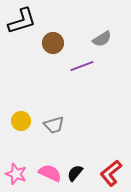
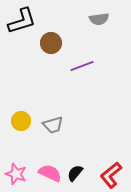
gray semicircle: moved 3 px left, 20 px up; rotated 24 degrees clockwise
brown circle: moved 2 px left
gray trapezoid: moved 1 px left
red L-shape: moved 2 px down
